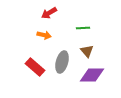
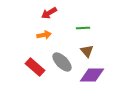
orange arrow: rotated 24 degrees counterclockwise
gray ellipse: rotated 60 degrees counterclockwise
